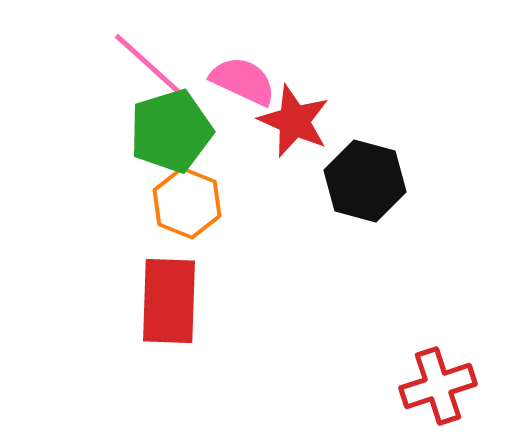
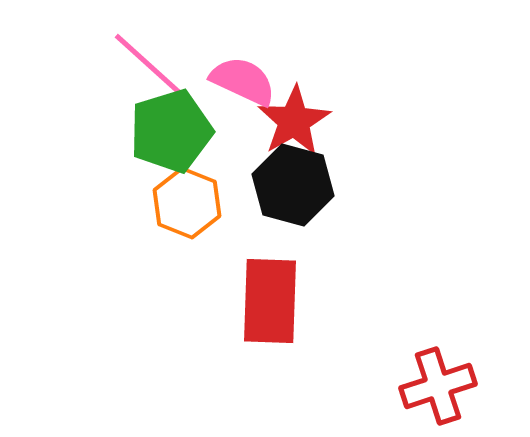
red star: rotated 18 degrees clockwise
black hexagon: moved 72 px left, 4 px down
red rectangle: moved 101 px right
